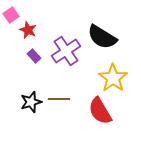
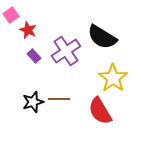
black star: moved 2 px right
